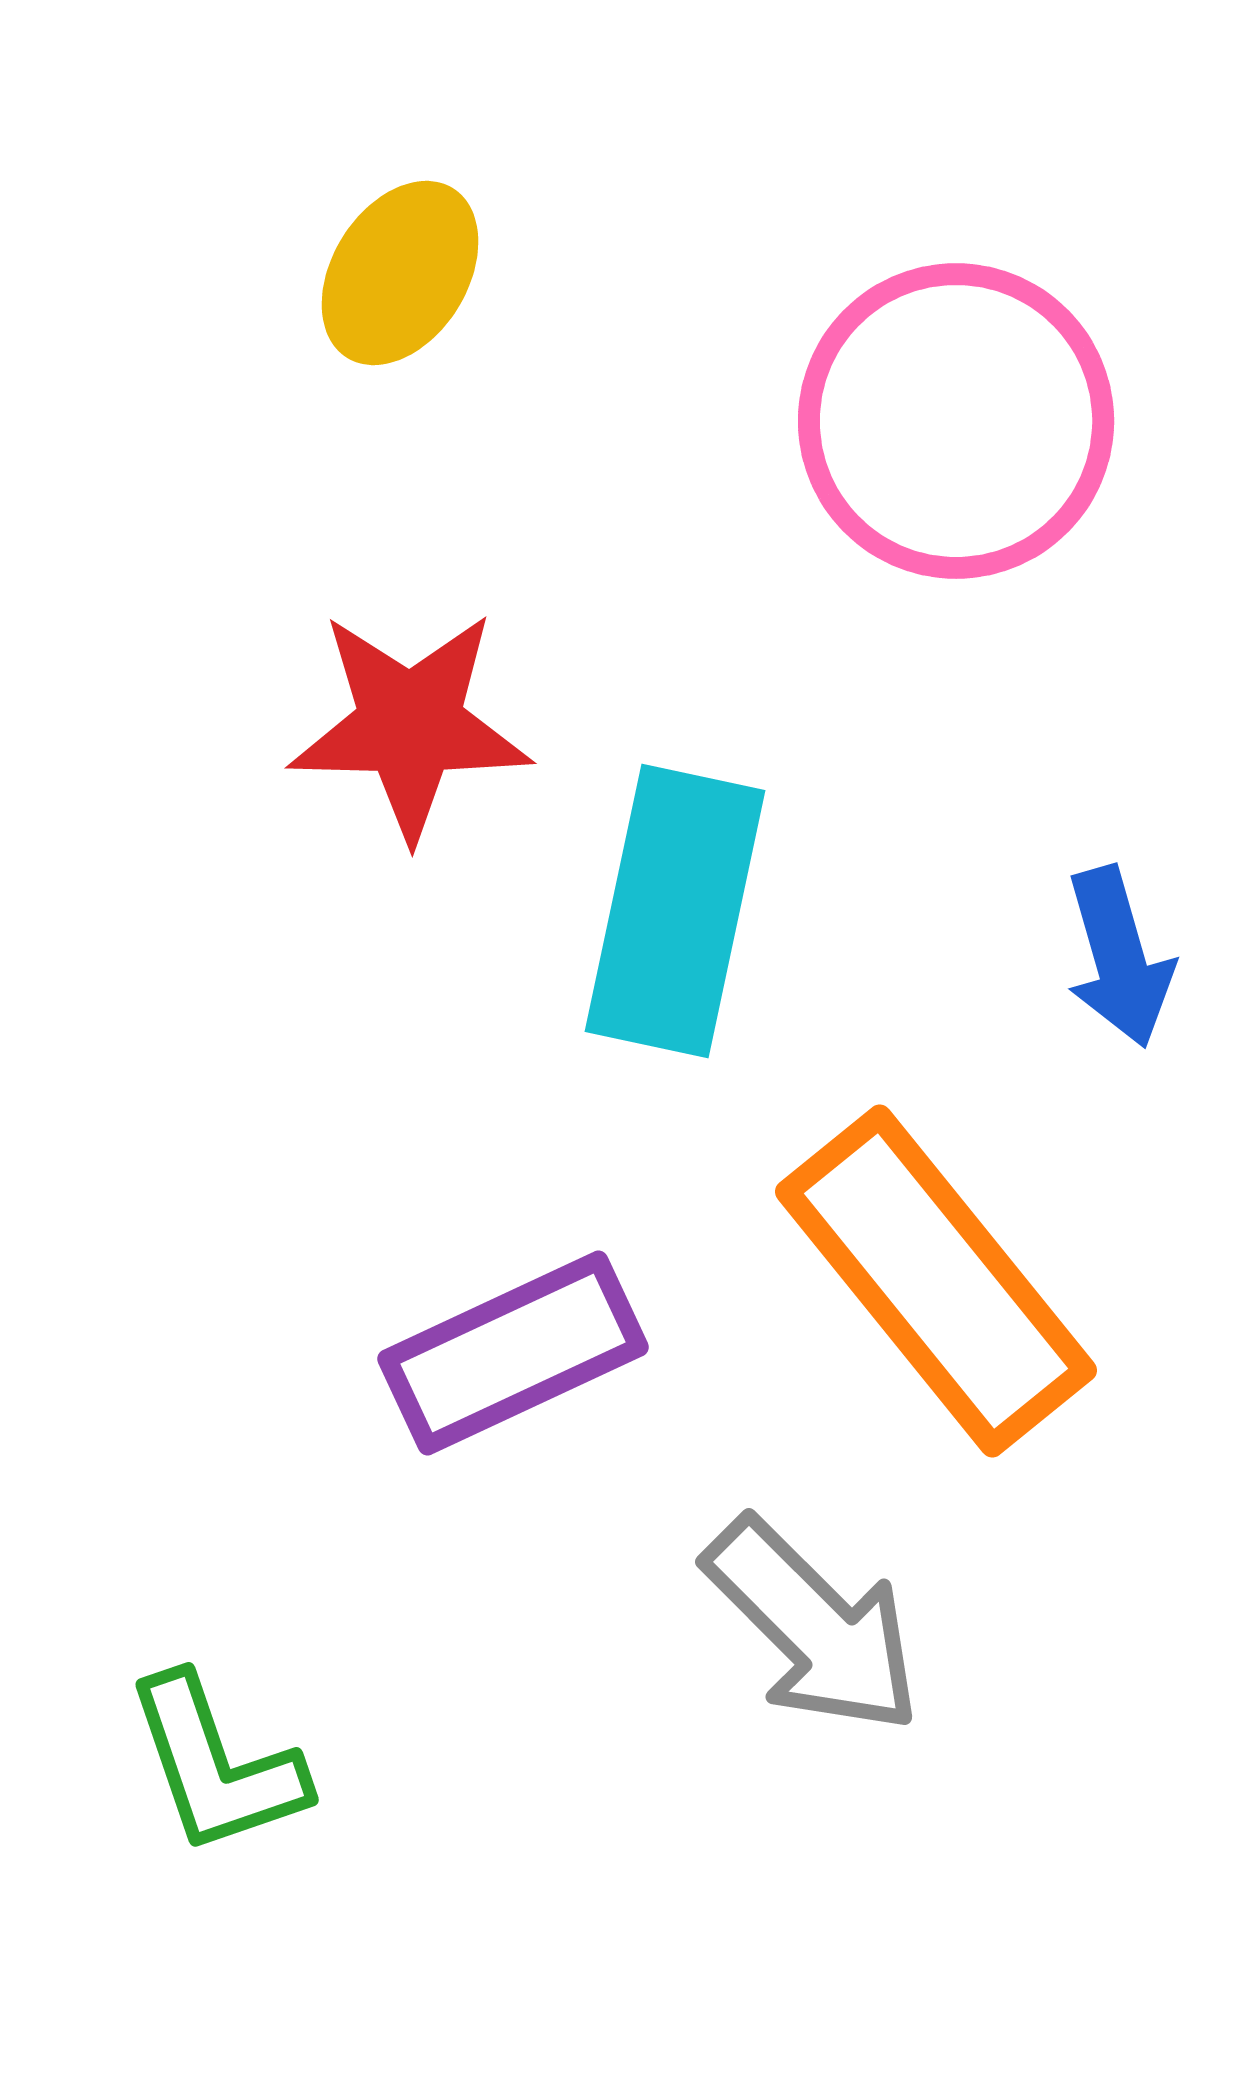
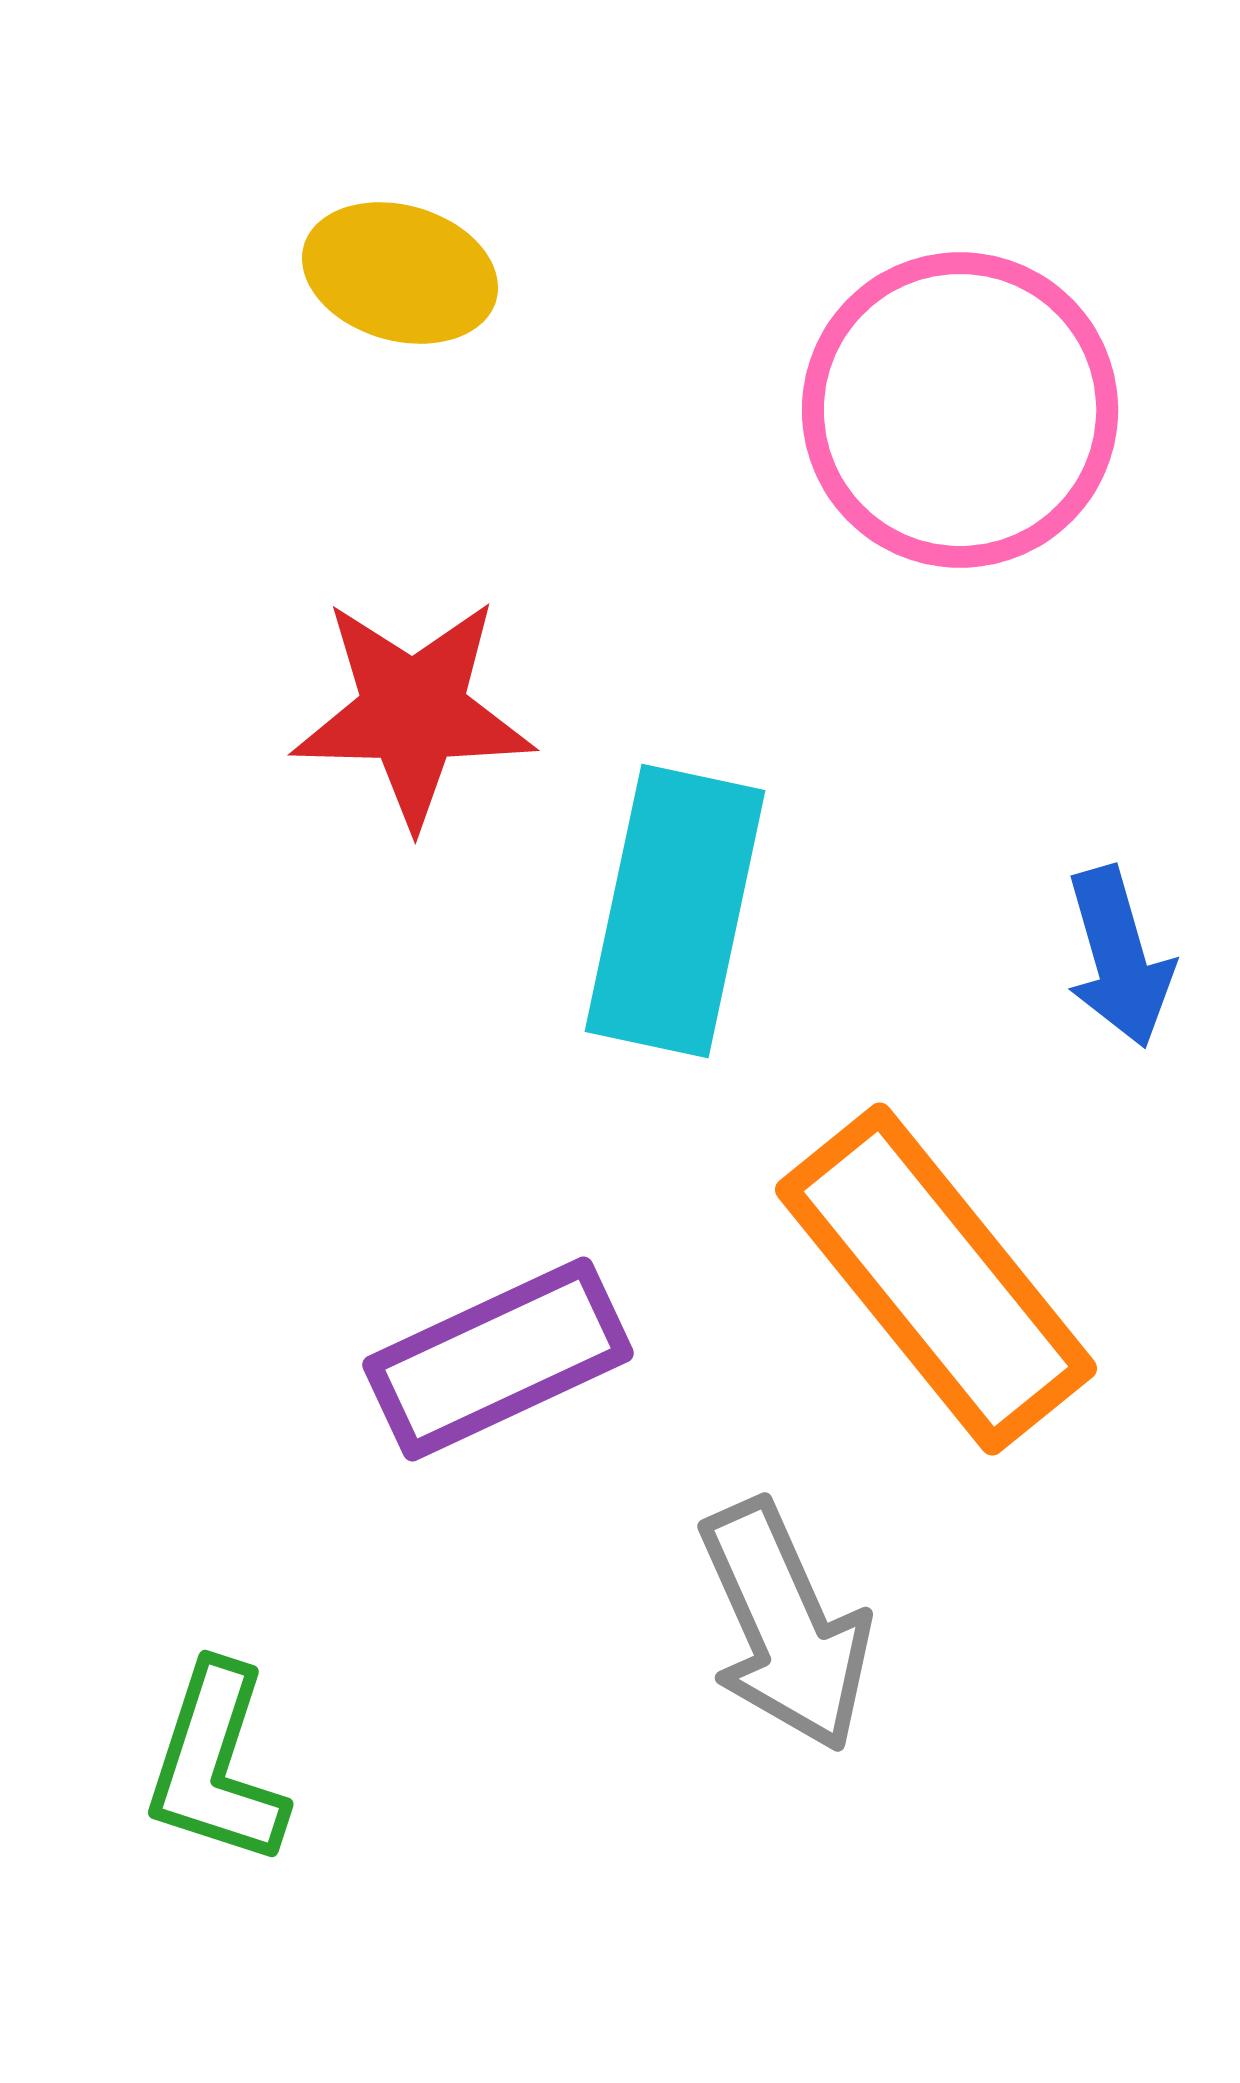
yellow ellipse: rotated 74 degrees clockwise
pink circle: moved 4 px right, 11 px up
red star: moved 3 px right, 13 px up
orange rectangle: moved 2 px up
purple rectangle: moved 15 px left, 6 px down
gray arrow: moved 28 px left; rotated 21 degrees clockwise
green L-shape: rotated 37 degrees clockwise
